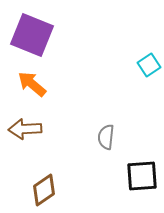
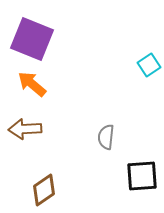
purple square: moved 4 px down
